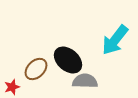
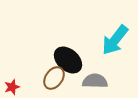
brown ellipse: moved 18 px right, 9 px down; rotated 10 degrees counterclockwise
gray semicircle: moved 10 px right
